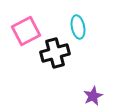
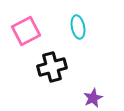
black cross: moved 3 px left, 14 px down
purple star: moved 2 px down
